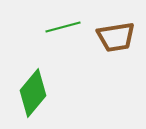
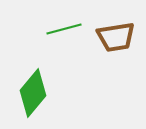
green line: moved 1 px right, 2 px down
